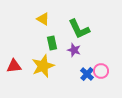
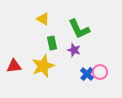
pink circle: moved 1 px left, 1 px down
